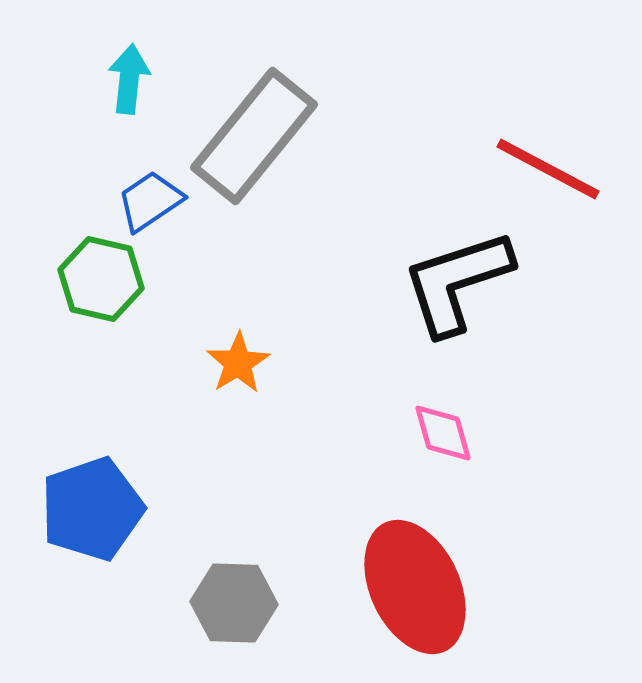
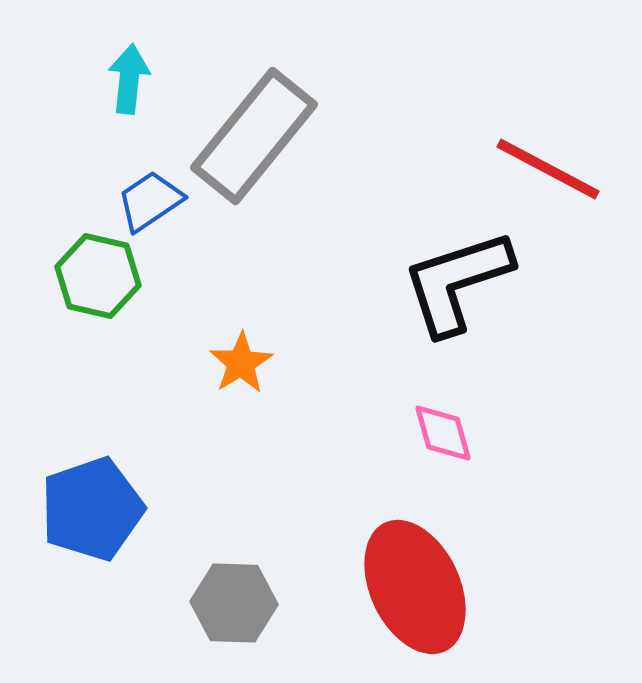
green hexagon: moved 3 px left, 3 px up
orange star: moved 3 px right
